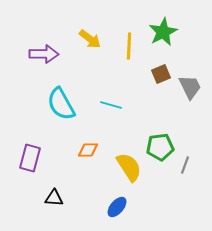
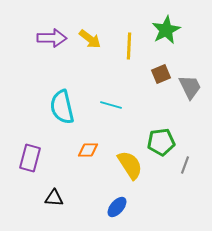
green star: moved 3 px right, 2 px up
purple arrow: moved 8 px right, 16 px up
cyan semicircle: moved 1 px right, 3 px down; rotated 16 degrees clockwise
green pentagon: moved 1 px right, 5 px up
yellow semicircle: moved 1 px right, 2 px up
